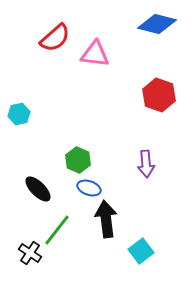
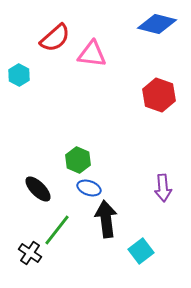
pink triangle: moved 3 px left
cyan hexagon: moved 39 px up; rotated 20 degrees counterclockwise
purple arrow: moved 17 px right, 24 px down
